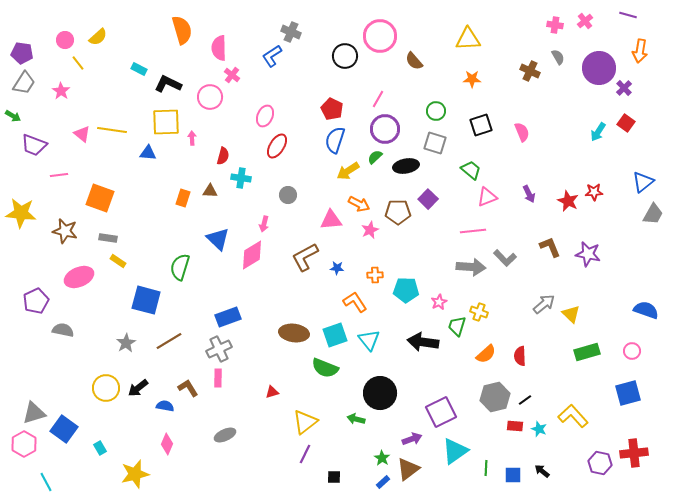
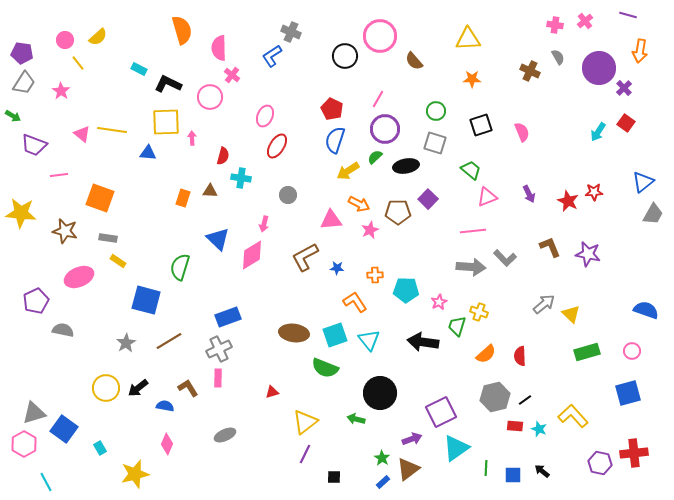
cyan triangle at (455, 451): moved 1 px right, 3 px up
